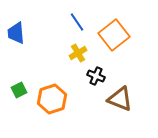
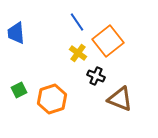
orange square: moved 6 px left, 6 px down
yellow cross: rotated 24 degrees counterclockwise
